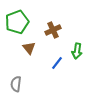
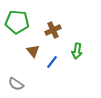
green pentagon: rotated 25 degrees clockwise
brown triangle: moved 4 px right, 3 px down
blue line: moved 5 px left, 1 px up
gray semicircle: rotated 63 degrees counterclockwise
